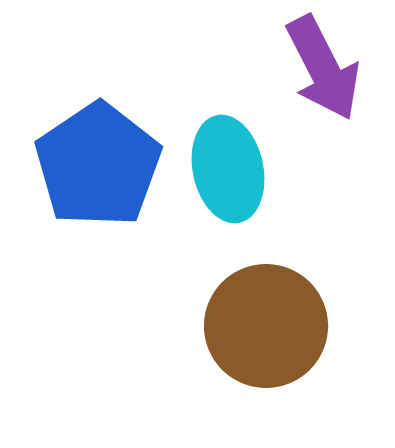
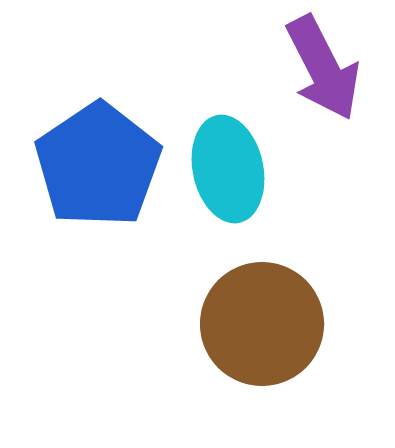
brown circle: moved 4 px left, 2 px up
